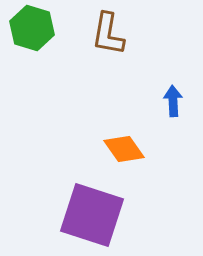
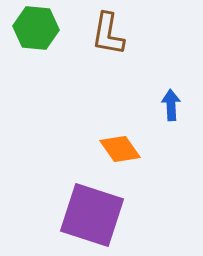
green hexagon: moved 4 px right; rotated 12 degrees counterclockwise
blue arrow: moved 2 px left, 4 px down
orange diamond: moved 4 px left
